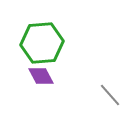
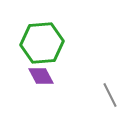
gray line: rotated 15 degrees clockwise
